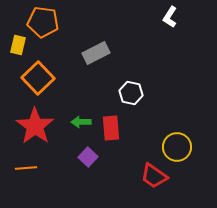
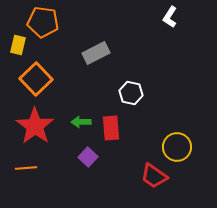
orange square: moved 2 px left, 1 px down
